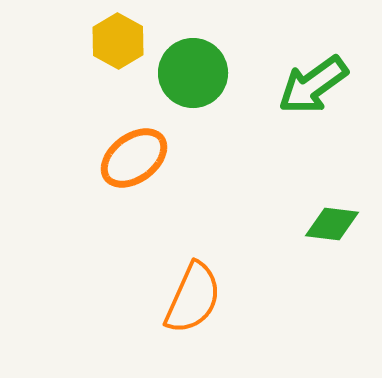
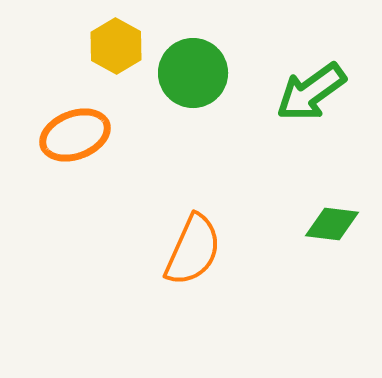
yellow hexagon: moved 2 px left, 5 px down
green arrow: moved 2 px left, 7 px down
orange ellipse: moved 59 px left, 23 px up; rotated 16 degrees clockwise
orange semicircle: moved 48 px up
